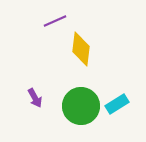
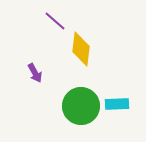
purple line: rotated 65 degrees clockwise
purple arrow: moved 25 px up
cyan rectangle: rotated 30 degrees clockwise
